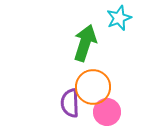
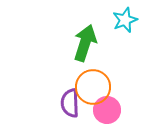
cyan star: moved 6 px right, 2 px down
pink circle: moved 2 px up
